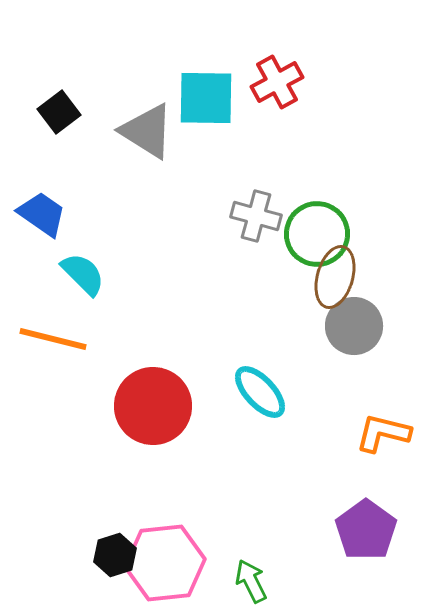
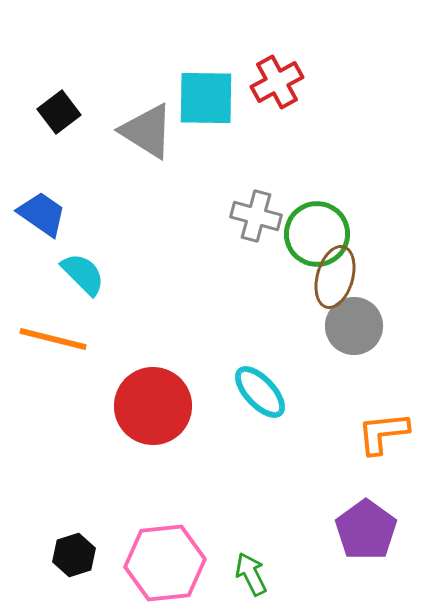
orange L-shape: rotated 20 degrees counterclockwise
black hexagon: moved 41 px left
green arrow: moved 7 px up
